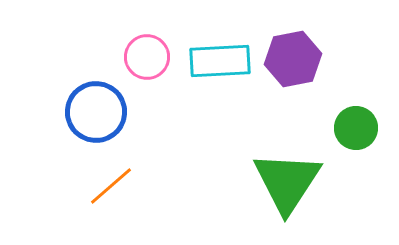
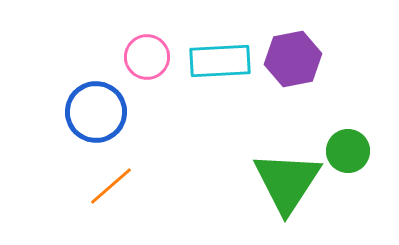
green circle: moved 8 px left, 23 px down
